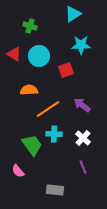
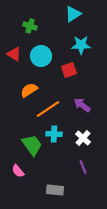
cyan circle: moved 2 px right
red square: moved 3 px right
orange semicircle: rotated 30 degrees counterclockwise
